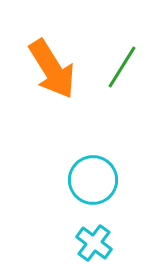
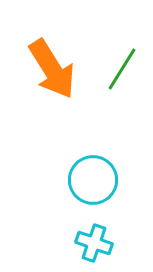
green line: moved 2 px down
cyan cross: rotated 18 degrees counterclockwise
